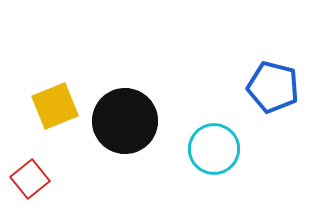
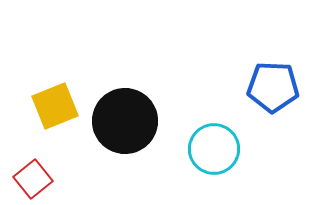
blue pentagon: rotated 12 degrees counterclockwise
red square: moved 3 px right
